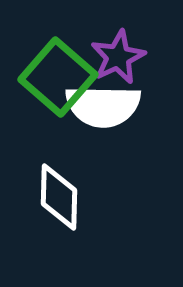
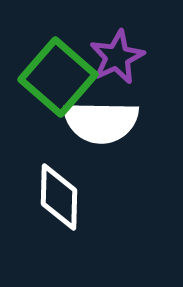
purple star: moved 1 px left
white semicircle: moved 2 px left, 16 px down
